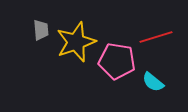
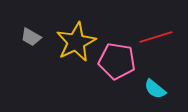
gray trapezoid: moved 10 px left, 7 px down; rotated 125 degrees clockwise
yellow star: rotated 6 degrees counterclockwise
cyan semicircle: moved 2 px right, 7 px down
